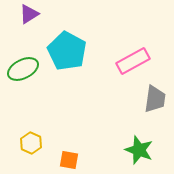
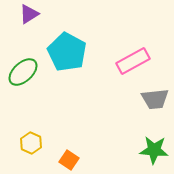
cyan pentagon: moved 1 px down
green ellipse: moved 3 px down; rotated 16 degrees counterclockwise
gray trapezoid: rotated 76 degrees clockwise
green star: moved 15 px right; rotated 16 degrees counterclockwise
orange square: rotated 24 degrees clockwise
